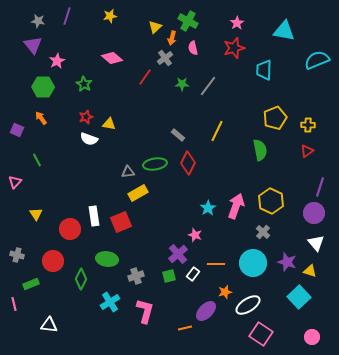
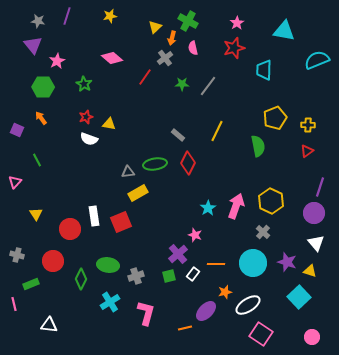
green semicircle at (260, 150): moved 2 px left, 4 px up
green ellipse at (107, 259): moved 1 px right, 6 px down
pink L-shape at (145, 311): moved 1 px right, 2 px down
